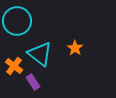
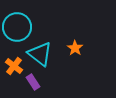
cyan circle: moved 6 px down
